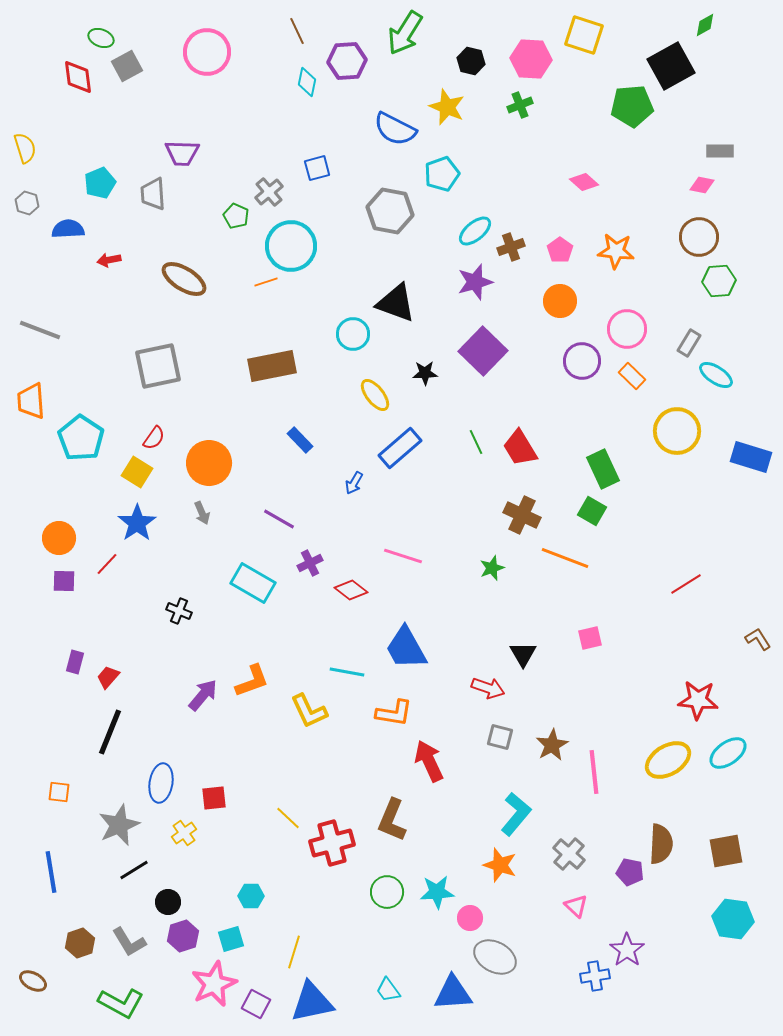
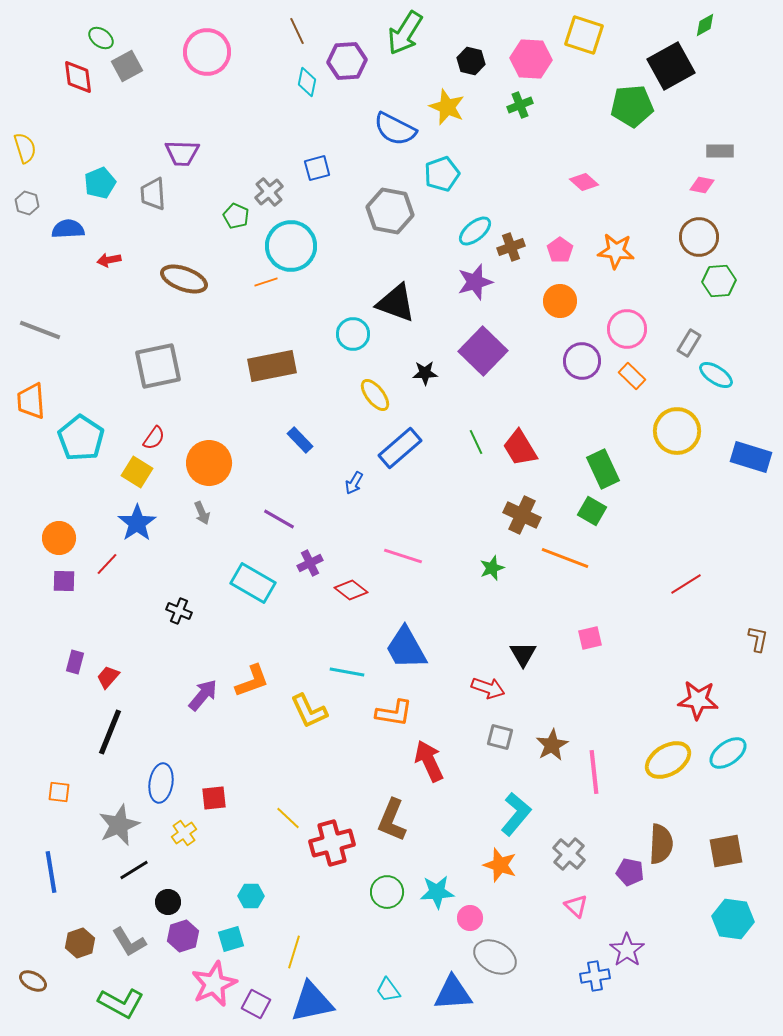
green ellipse at (101, 38): rotated 15 degrees clockwise
brown ellipse at (184, 279): rotated 12 degrees counterclockwise
brown L-shape at (758, 639): rotated 44 degrees clockwise
